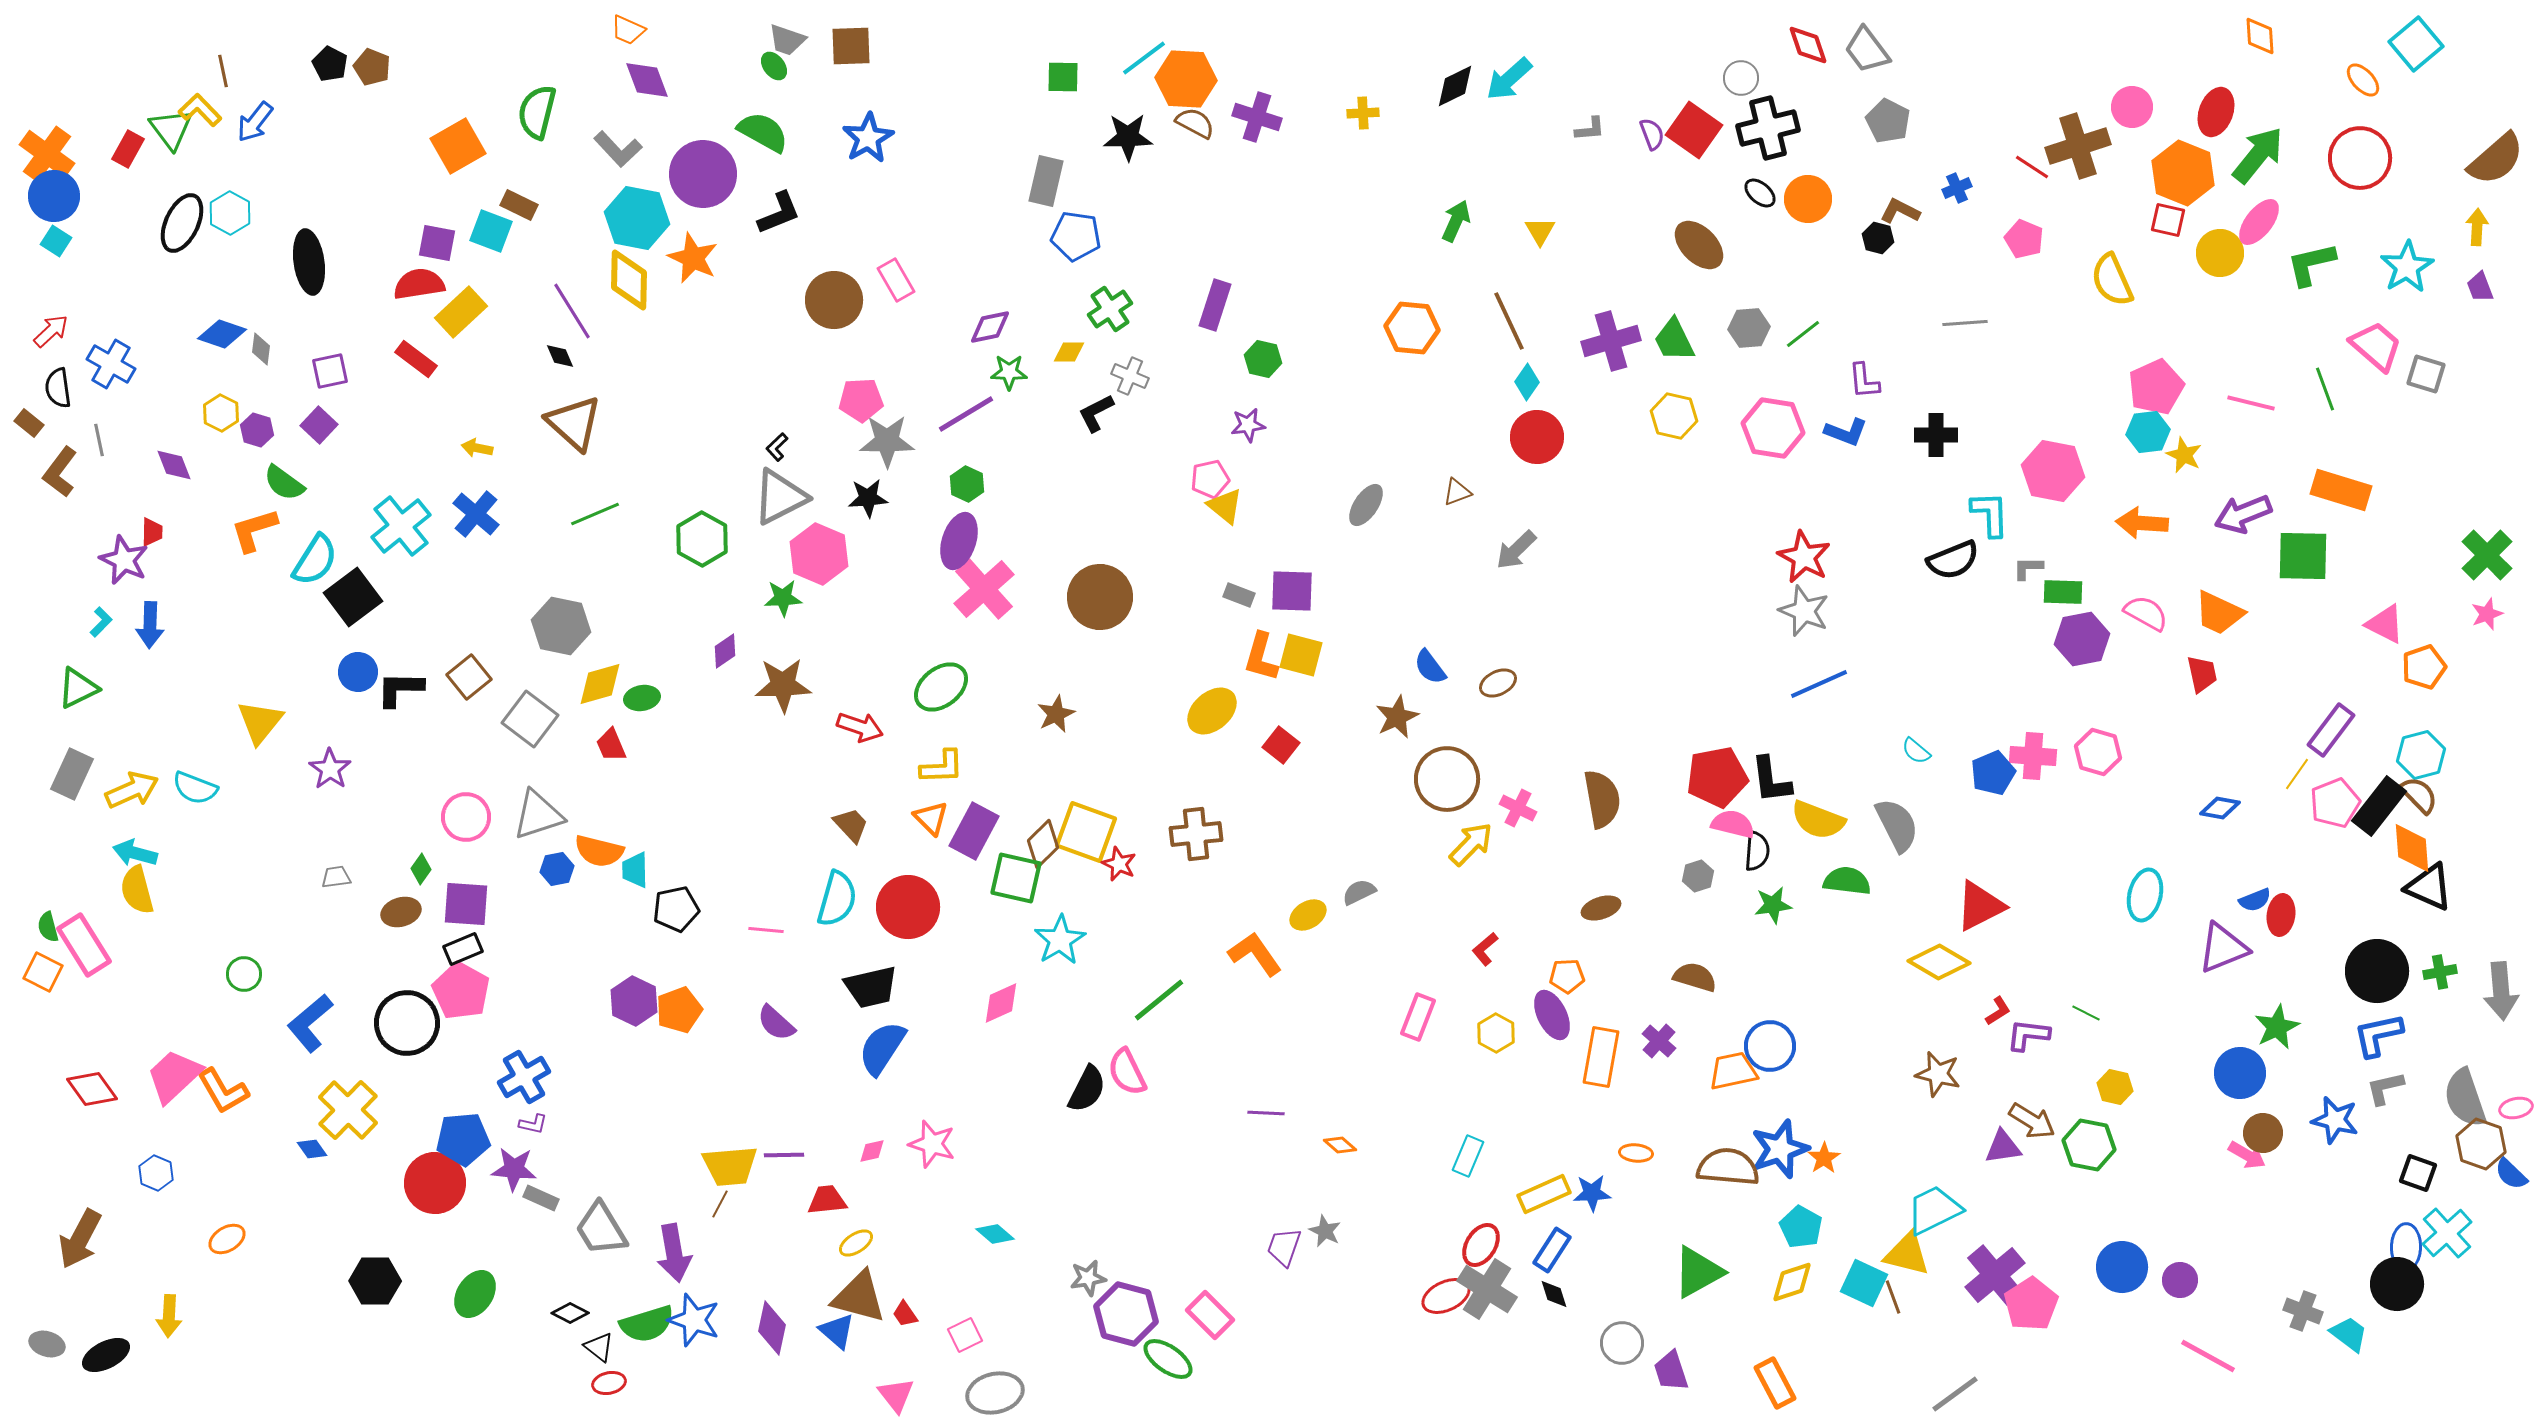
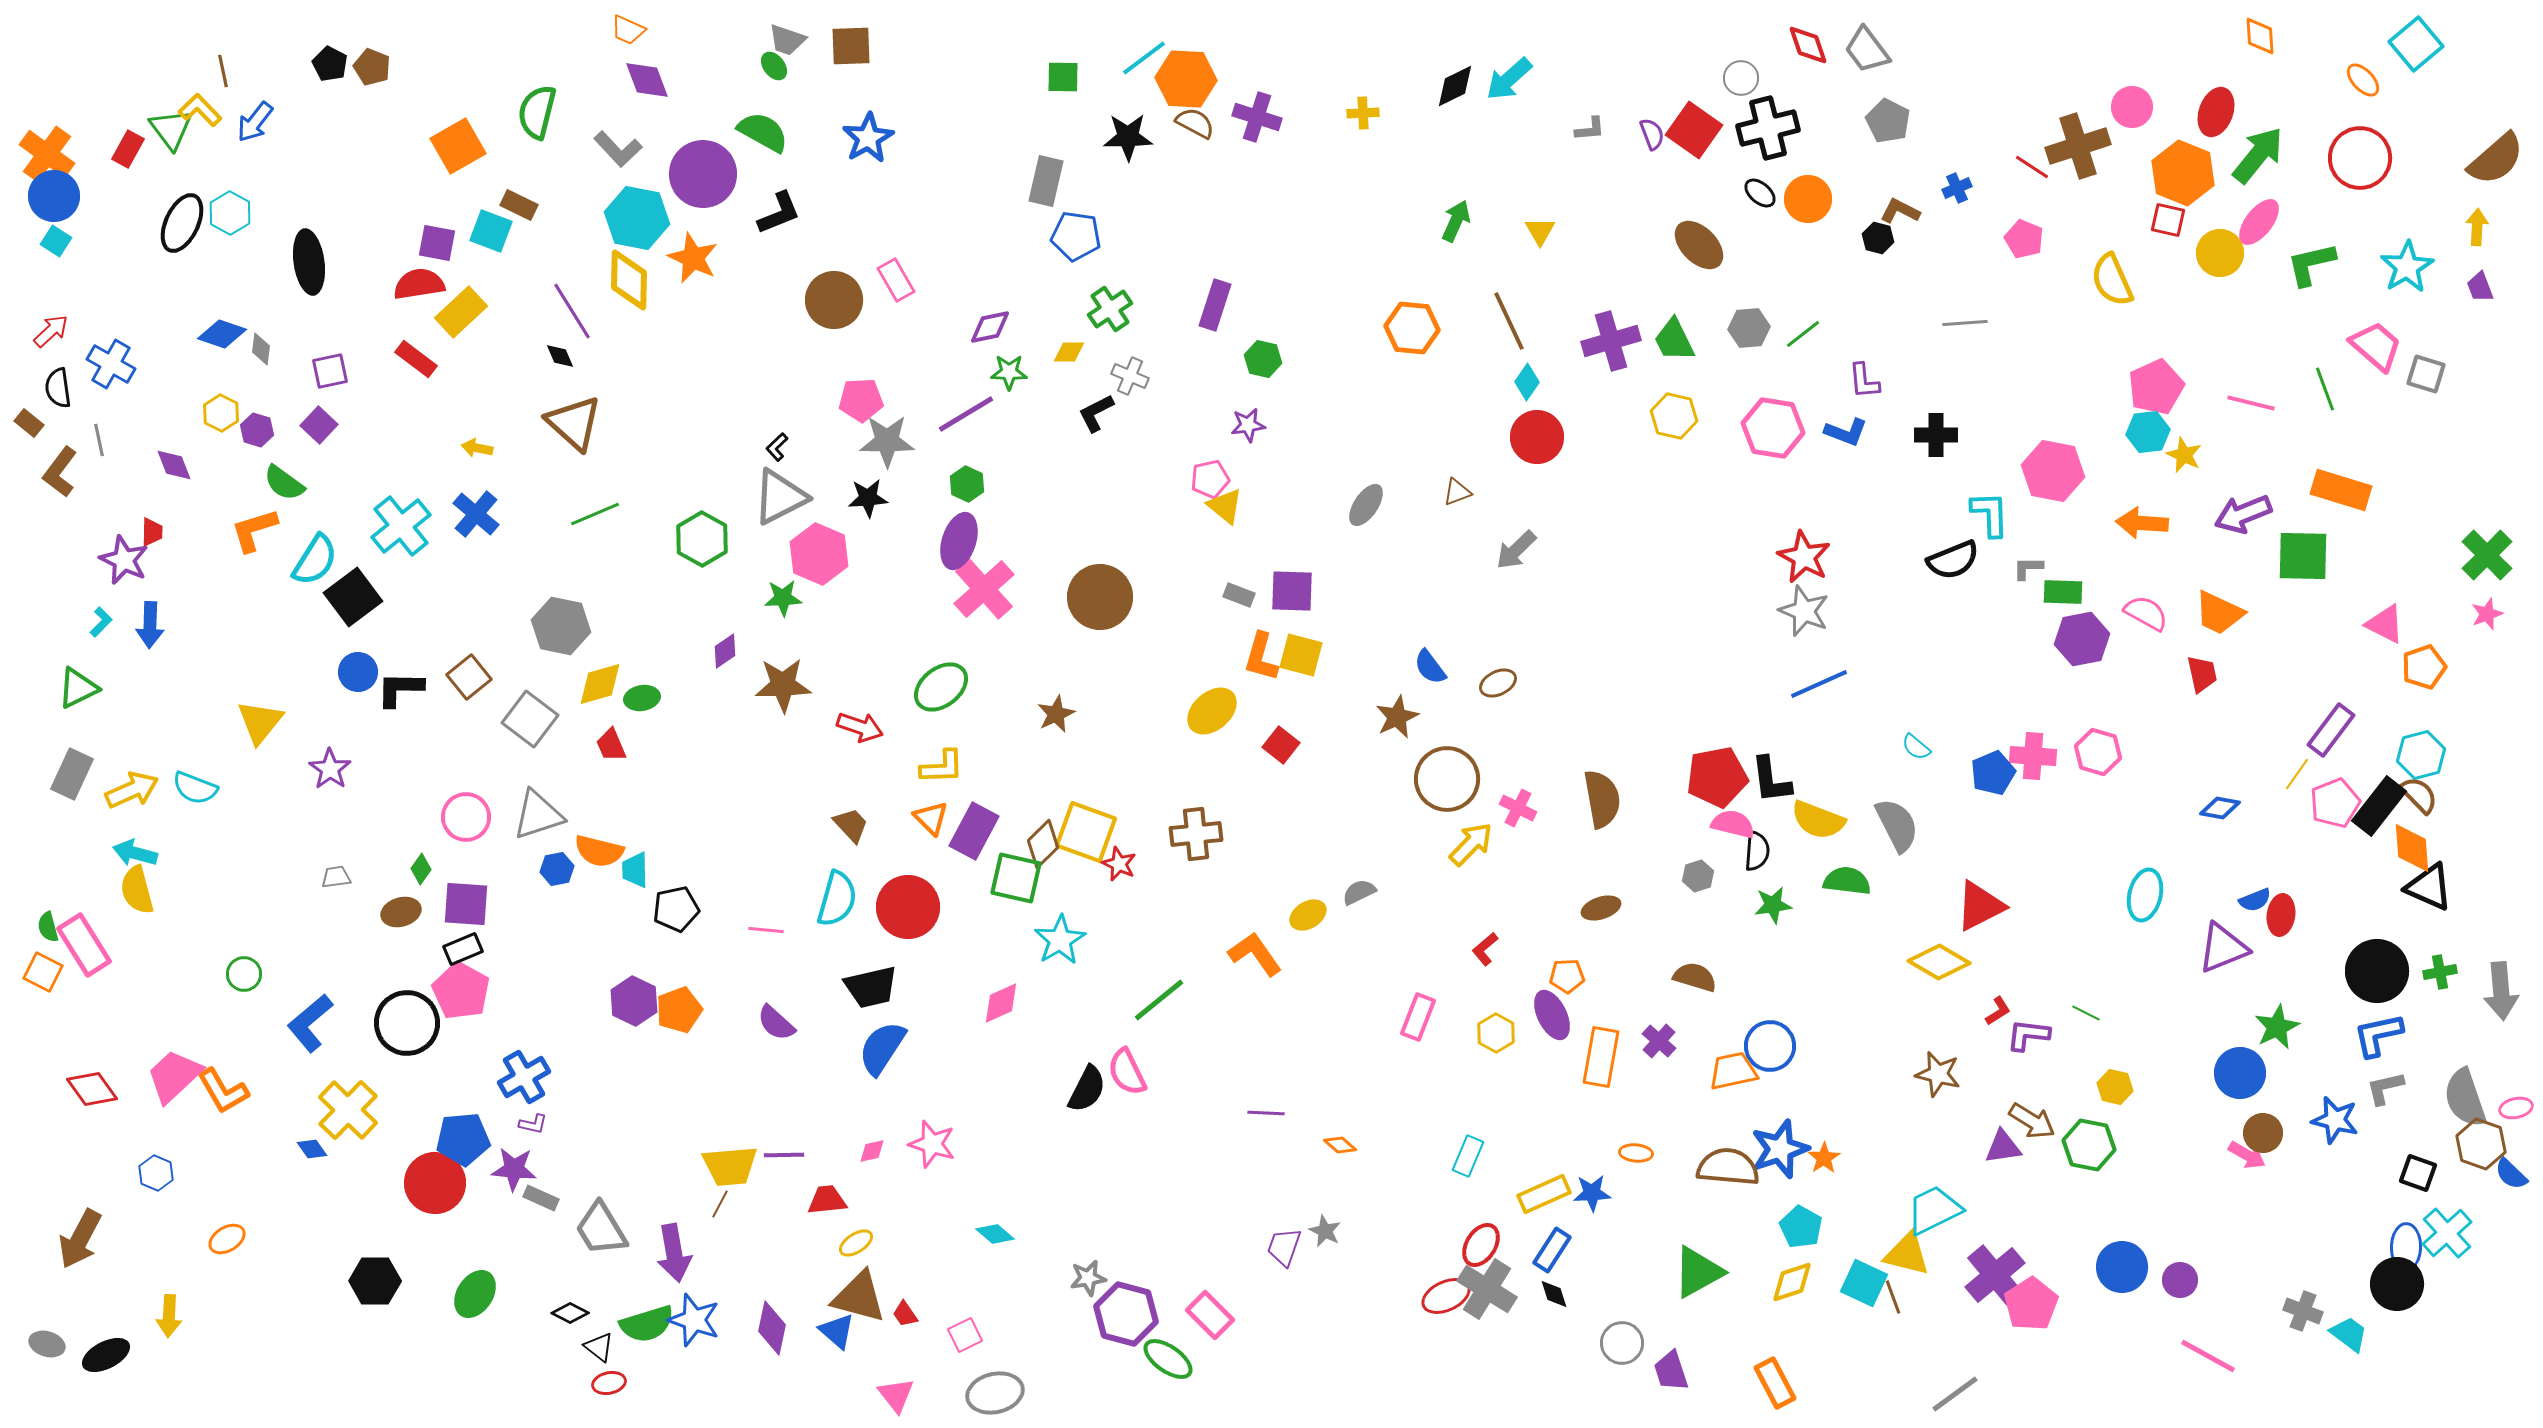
cyan semicircle at (1916, 751): moved 4 px up
